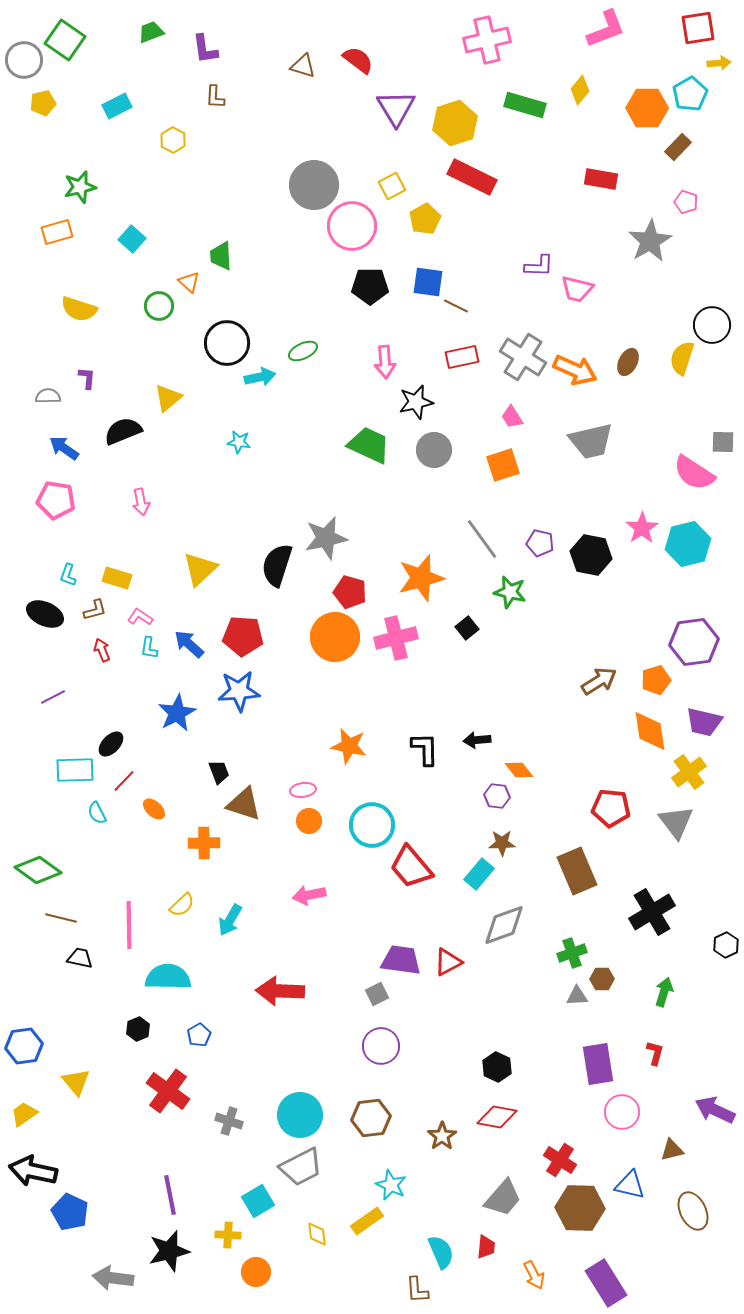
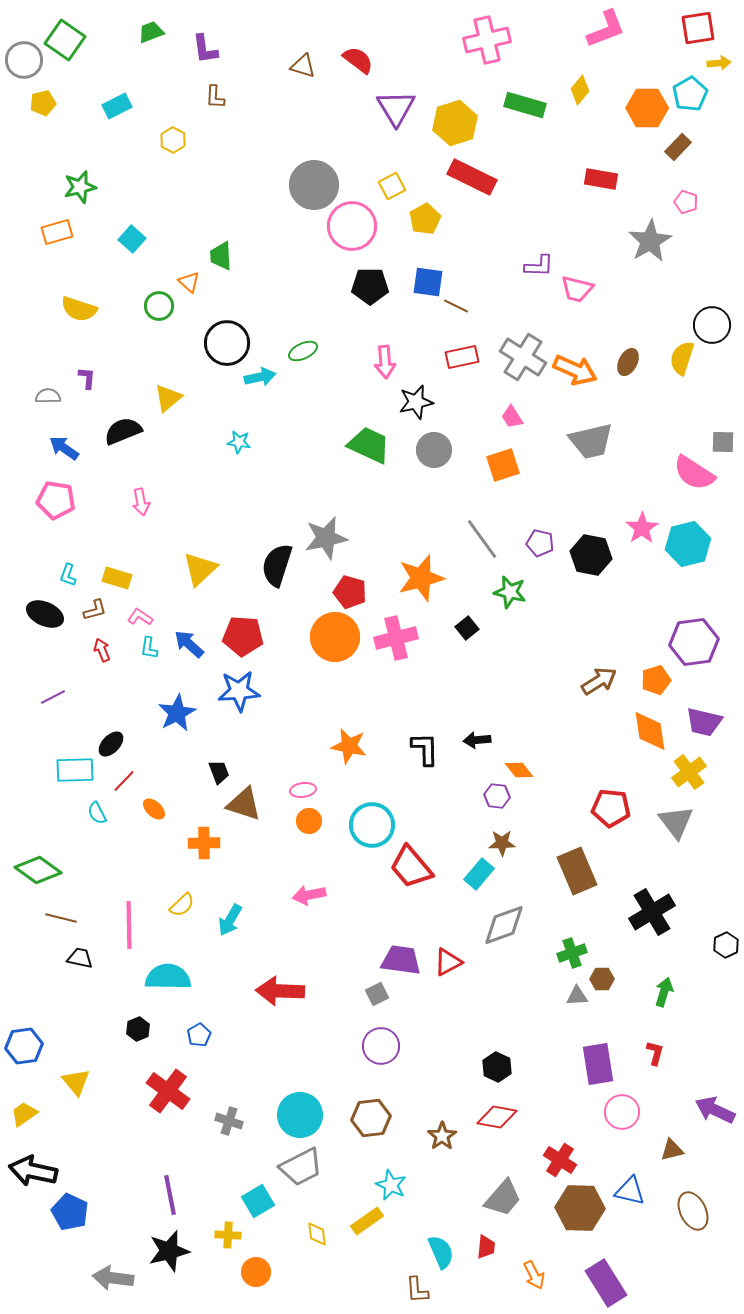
blue triangle at (630, 1185): moved 6 px down
